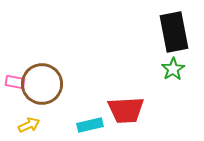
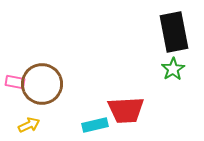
cyan rectangle: moved 5 px right
